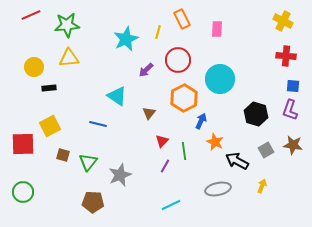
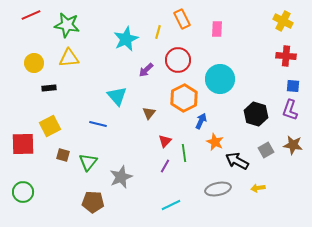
green star: rotated 15 degrees clockwise
yellow circle: moved 4 px up
cyan triangle: rotated 15 degrees clockwise
red triangle: moved 3 px right
green line: moved 2 px down
gray star: moved 1 px right, 2 px down
yellow arrow: moved 4 px left, 2 px down; rotated 120 degrees counterclockwise
